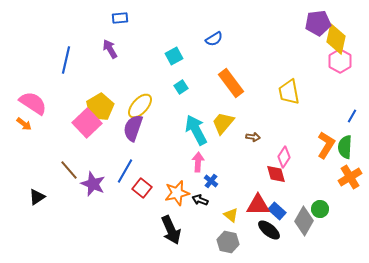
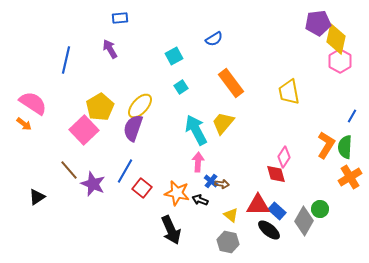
pink square at (87, 123): moved 3 px left, 7 px down
brown arrow at (253, 137): moved 31 px left, 47 px down
orange star at (177, 193): rotated 25 degrees clockwise
